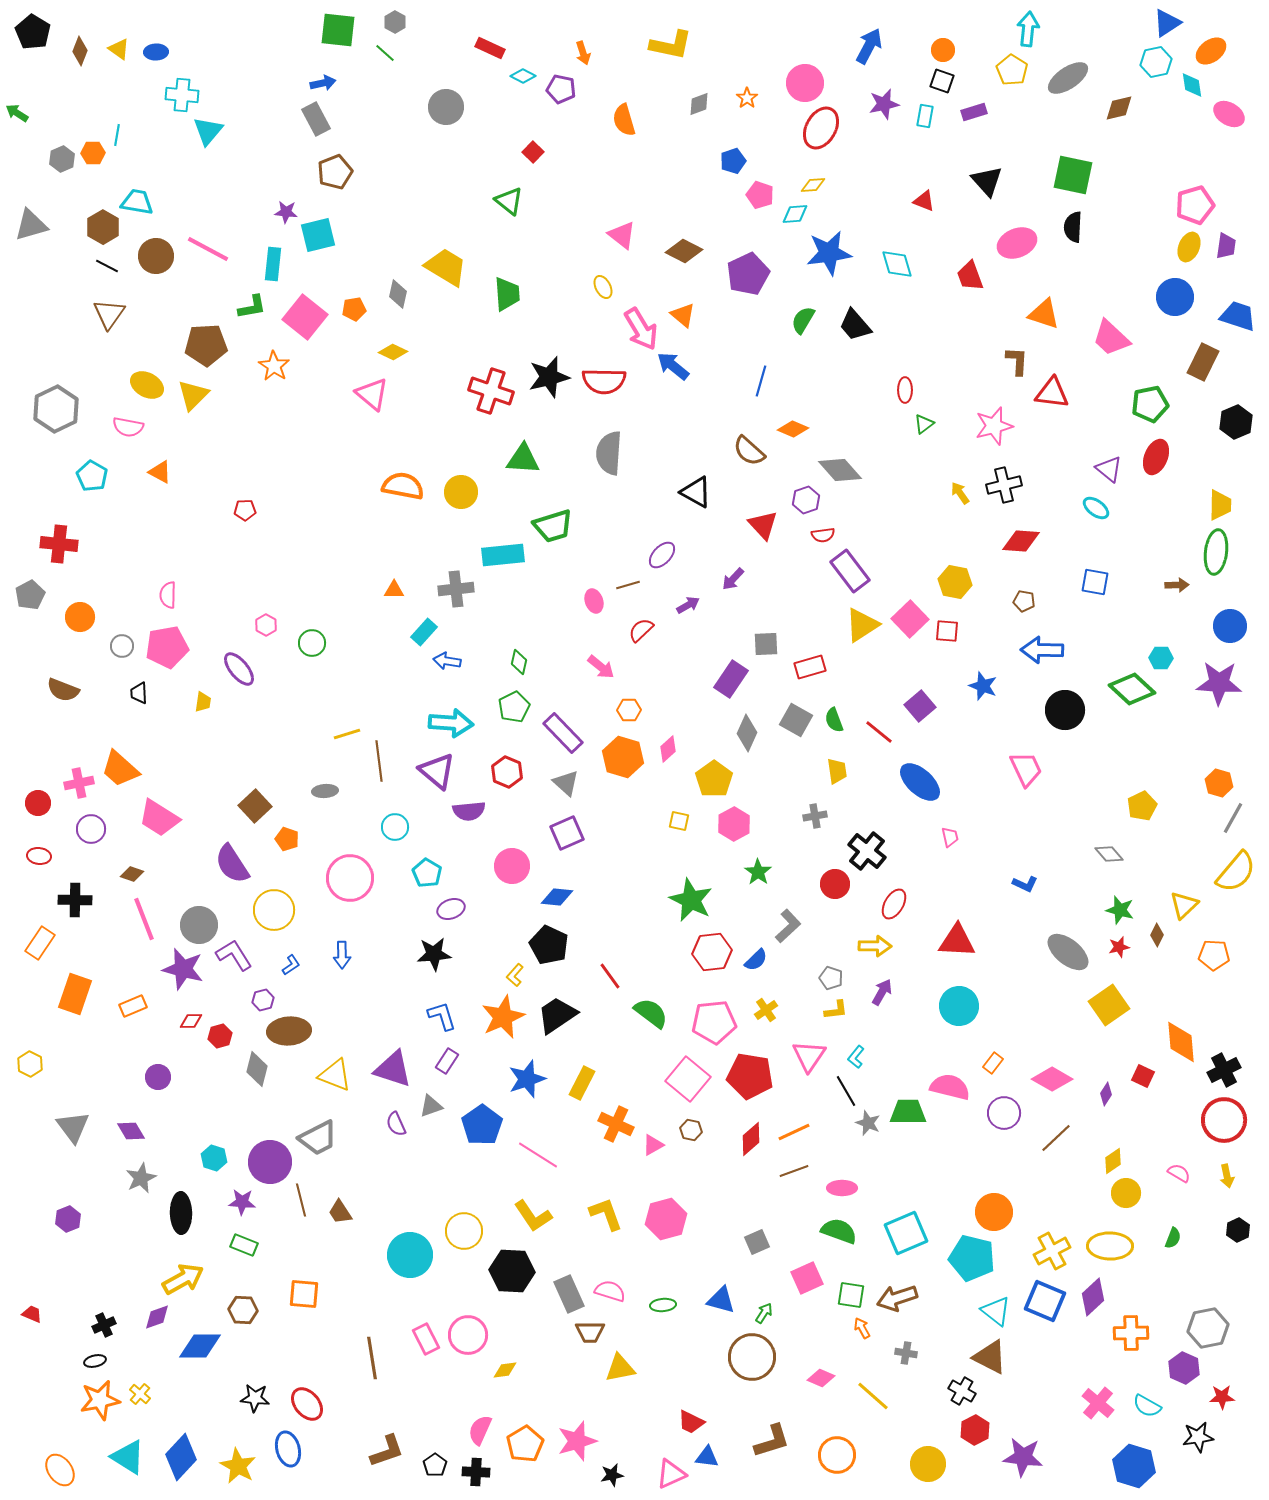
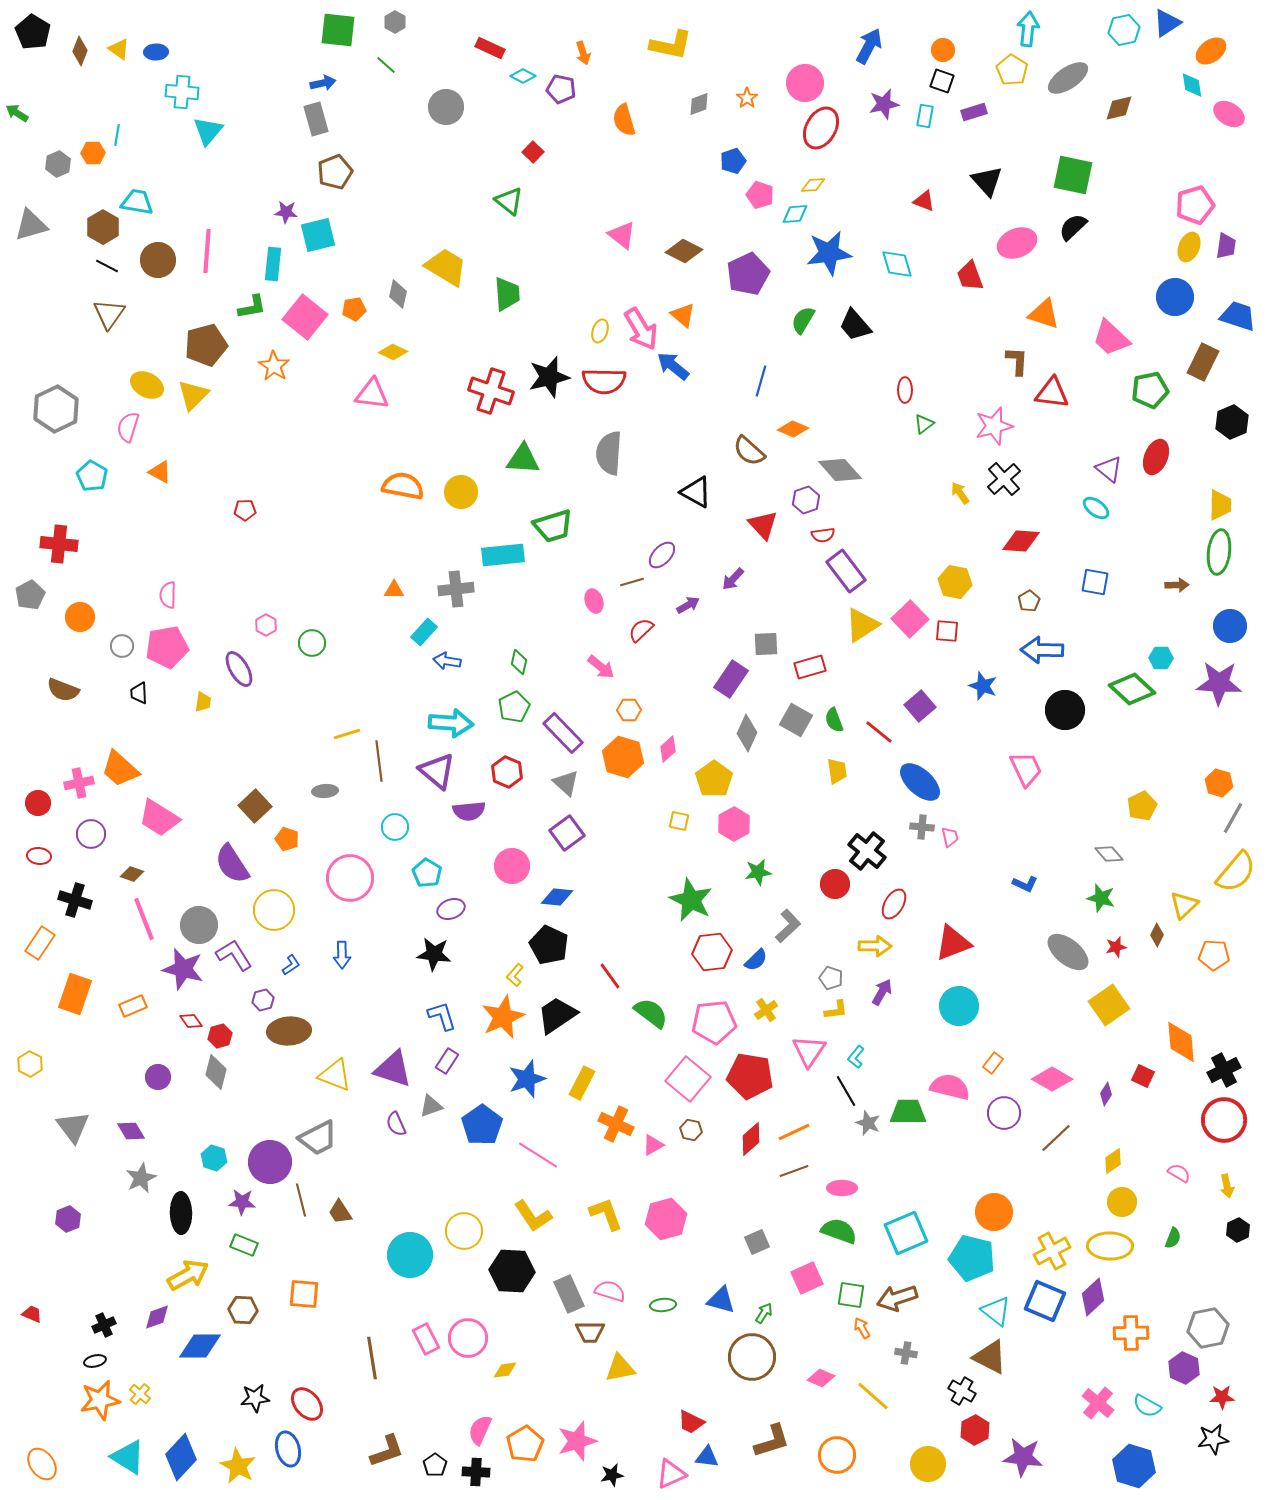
green line at (385, 53): moved 1 px right, 12 px down
cyan hexagon at (1156, 62): moved 32 px left, 32 px up
cyan cross at (182, 95): moved 3 px up
gray rectangle at (316, 119): rotated 12 degrees clockwise
gray hexagon at (62, 159): moved 4 px left, 5 px down
black semicircle at (1073, 227): rotated 44 degrees clockwise
pink line at (208, 249): moved 1 px left, 2 px down; rotated 66 degrees clockwise
brown circle at (156, 256): moved 2 px right, 4 px down
yellow ellipse at (603, 287): moved 3 px left, 44 px down; rotated 45 degrees clockwise
brown pentagon at (206, 345): rotated 12 degrees counterclockwise
pink triangle at (372, 394): rotated 33 degrees counterclockwise
green pentagon at (1150, 404): moved 14 px up
black hexagon at (1236, 422): moved 4 px left
pink semicircle at (128, 427): rotated 96 degrees clockwise
black cross at (1004, 485): moved 6 px up; rotated 28 degrees counterclockwise
green ellipse at (1216, 552): moved 3 px right
purple rectangle at (850, 571): moved 4 px left
brown line at (628, 585): moved 4 px right, 3 px up
brown pentagon at (1024, 601): moved 5 px right; rotated 30 degrees clockwise
purple ellipse at (239, 669): rotated 9 degrees clockwise
gray cross at (815, 816): moved 107 px right, 11 px down; rotated 15 degrees clockwise
purple circle at (91, 829): moved 5 px down
purple square at (567, 833): rotated 12 degrees counterclockwise
green star at (758, 872): rotated 28 degrees clockwise
black cross at (75, 900): rotated 16 degrees clockwise
green star at (1120, 910): moved 19 px left, 12 px up
red triangle at (957, 941): moved 4 px left, 2 px down; rotated 24 degrees counterclockwise
red star at (1119, 947): moved 3 px left
black star at (434, 954): rotated 12 degrees clockwise
red diamond at (191, 1021): rotated 55 degrees clockwise
pink triangle at (809, 1056): moved 5 px up
gray diamond at (257, 1069): moved 41 px left, 3 px down
yellow arrow at (1227, 1176): moved 10 px down
yellow circle at (1126, 1193): moved 4 px left, 9 px down
yellow arrow at (183, 1279): moved 5 px right, 4 px up
pink circle at (468, 1335): moved 3 px down
black star at (255, 1398): rotated 12 degrees counterclockwise
black star at (1198, 1437): moved 15 px right, 2 px down
orange ellipse at (60, 1470): moved 18 px left, 6 px up
